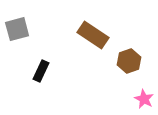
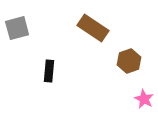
gray square: moved 1 px up
brown rectangle: moved 7 px up
black rectangle: moved 8 px right; rotated 20 degrees counterclockwise
